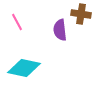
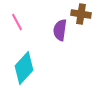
purple semicircle: rotated 15 degrees clockwise
cyan diamond: rotated 60 degrees counterclockwise
